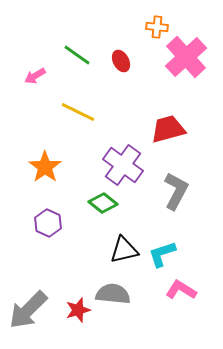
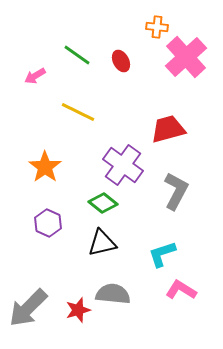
black triangle: moved 22 px left, 7 px up
gray arrow: moved 2 px up
